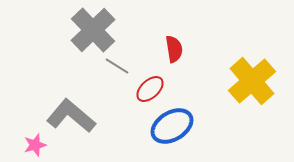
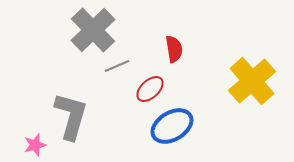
gray line: rotated 55 degrees counterclockwise
gray L-shape: rotated 66 degrees clockwise
